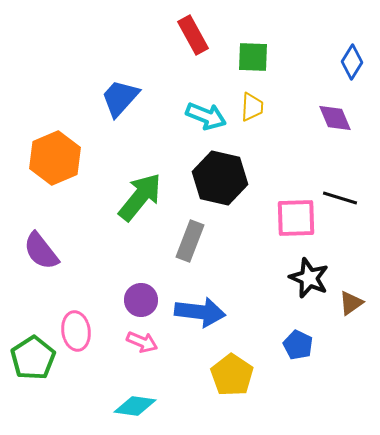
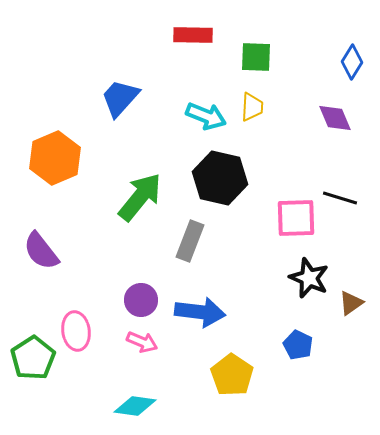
red rectangle: rotated 60 degrees counterclockwise
green square: moved 3 px right
